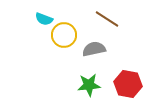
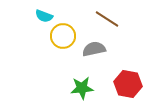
cyan semicircle: moved 3 px up
yellow circle: moved 1 px left, 1 px down
green star: moved 7 px left, 3 px down
